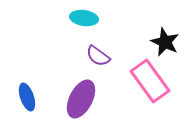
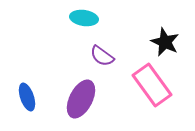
purple semicircle: moved 4 px right
pink rectangle: moved 2 px right, 4 px down
